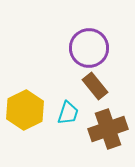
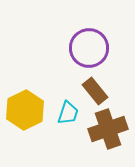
brown rectangle: moved 5 px down
